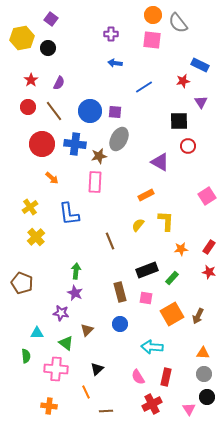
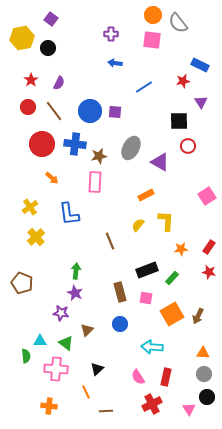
gray ellipse at (119, 139): moved 12 px right, 9 px down
cyan triangle at (37, 333): moved 3 px right, 8 px down
